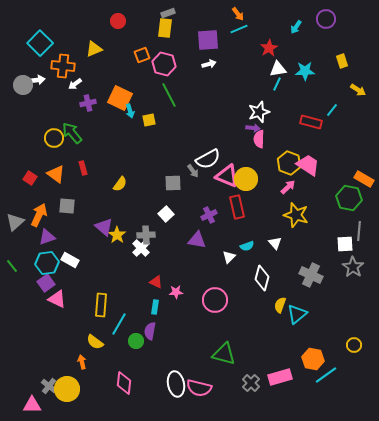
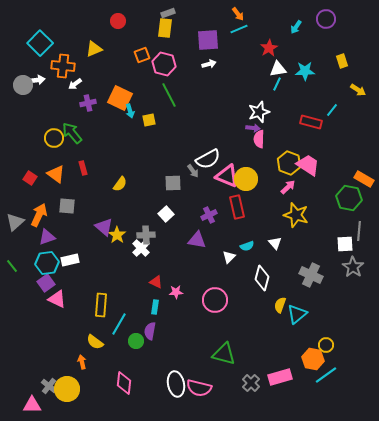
white rectangle at (70, 260): rotated 42 degrees counterclockwise
yellow circle at (354, 345): moved 28 px left
